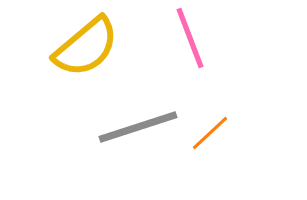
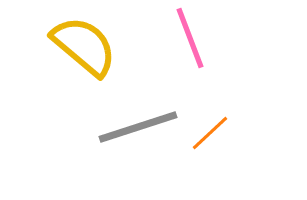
yellow semicircle: moved 2 px left, 1 px up; rotated 100 degrees counterclockwise
